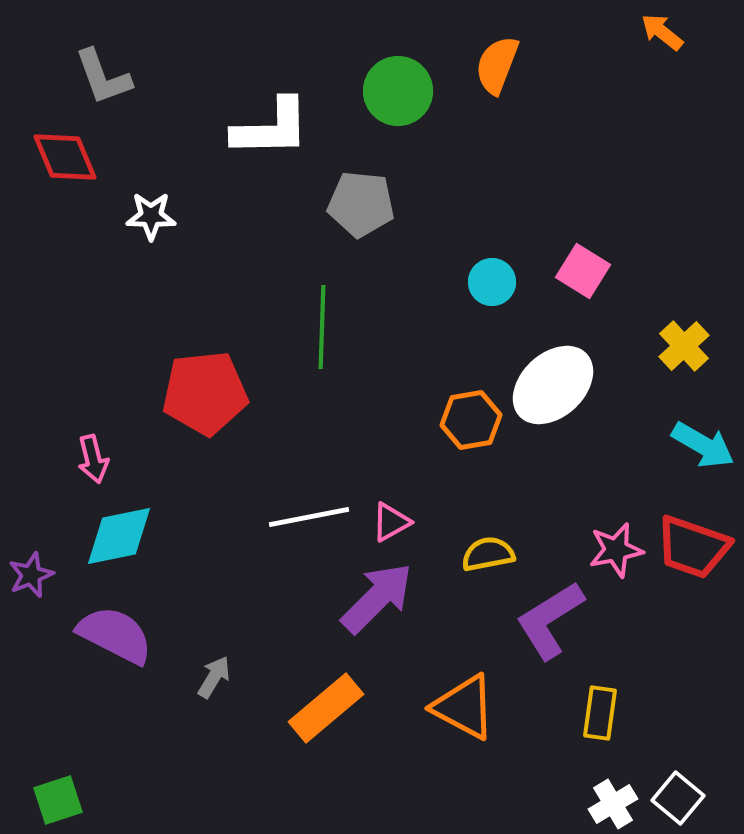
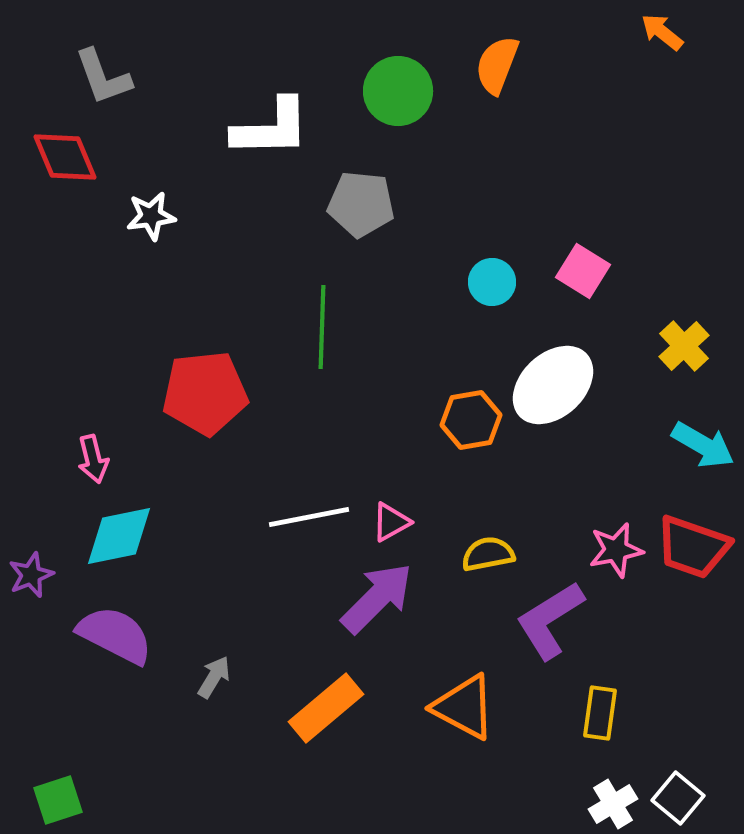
white star: rotated 9 degrees counterclockwise
